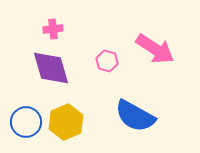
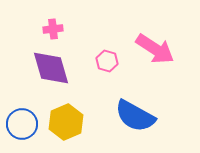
blue circle: moved 4 px left, 2 px down
